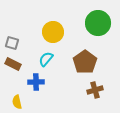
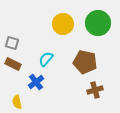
yellow circle: moved 10 px right, 8 px up
brown pentagon: rotated 25 degrees counterclockwise
blue cross: rotated 35 degrees counterclockwise
